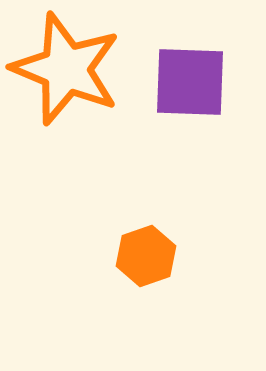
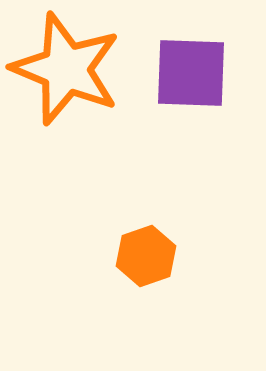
purple square: moved 1 px right, 9 px up
